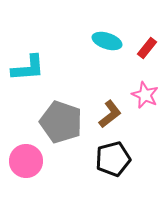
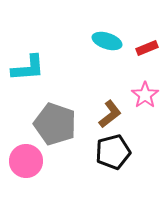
red rectangle: rotated 30 degrees clockwise
pink star: rotated 12 degrees clockwise
gray pentagon: moved 6 px left, 2 px down
black pentagon: moved 7 px up
